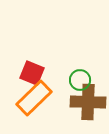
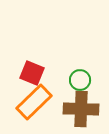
orange rectangle: moved 4 px down
brown cross: moved 7 px left, 7 px down
